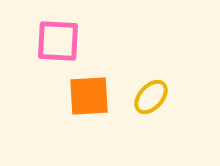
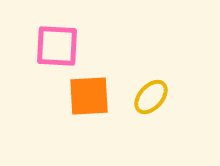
pink square: moved 1 px left, 5 px down
